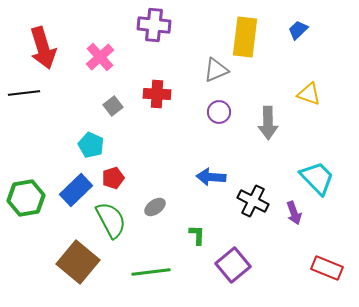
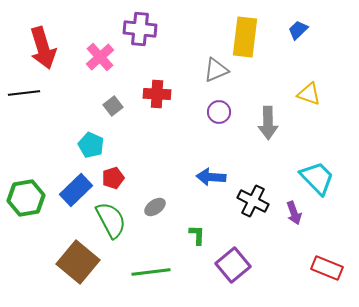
purple cross: moved 14 px left, 4 px down
